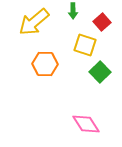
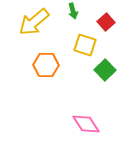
green arrow: rotated 14 degrees counterclockwise
red square: moved 4 px right
orange hexagon: moved 1 px right, 1 px down
green square: moved 5 px right, 2 px up
